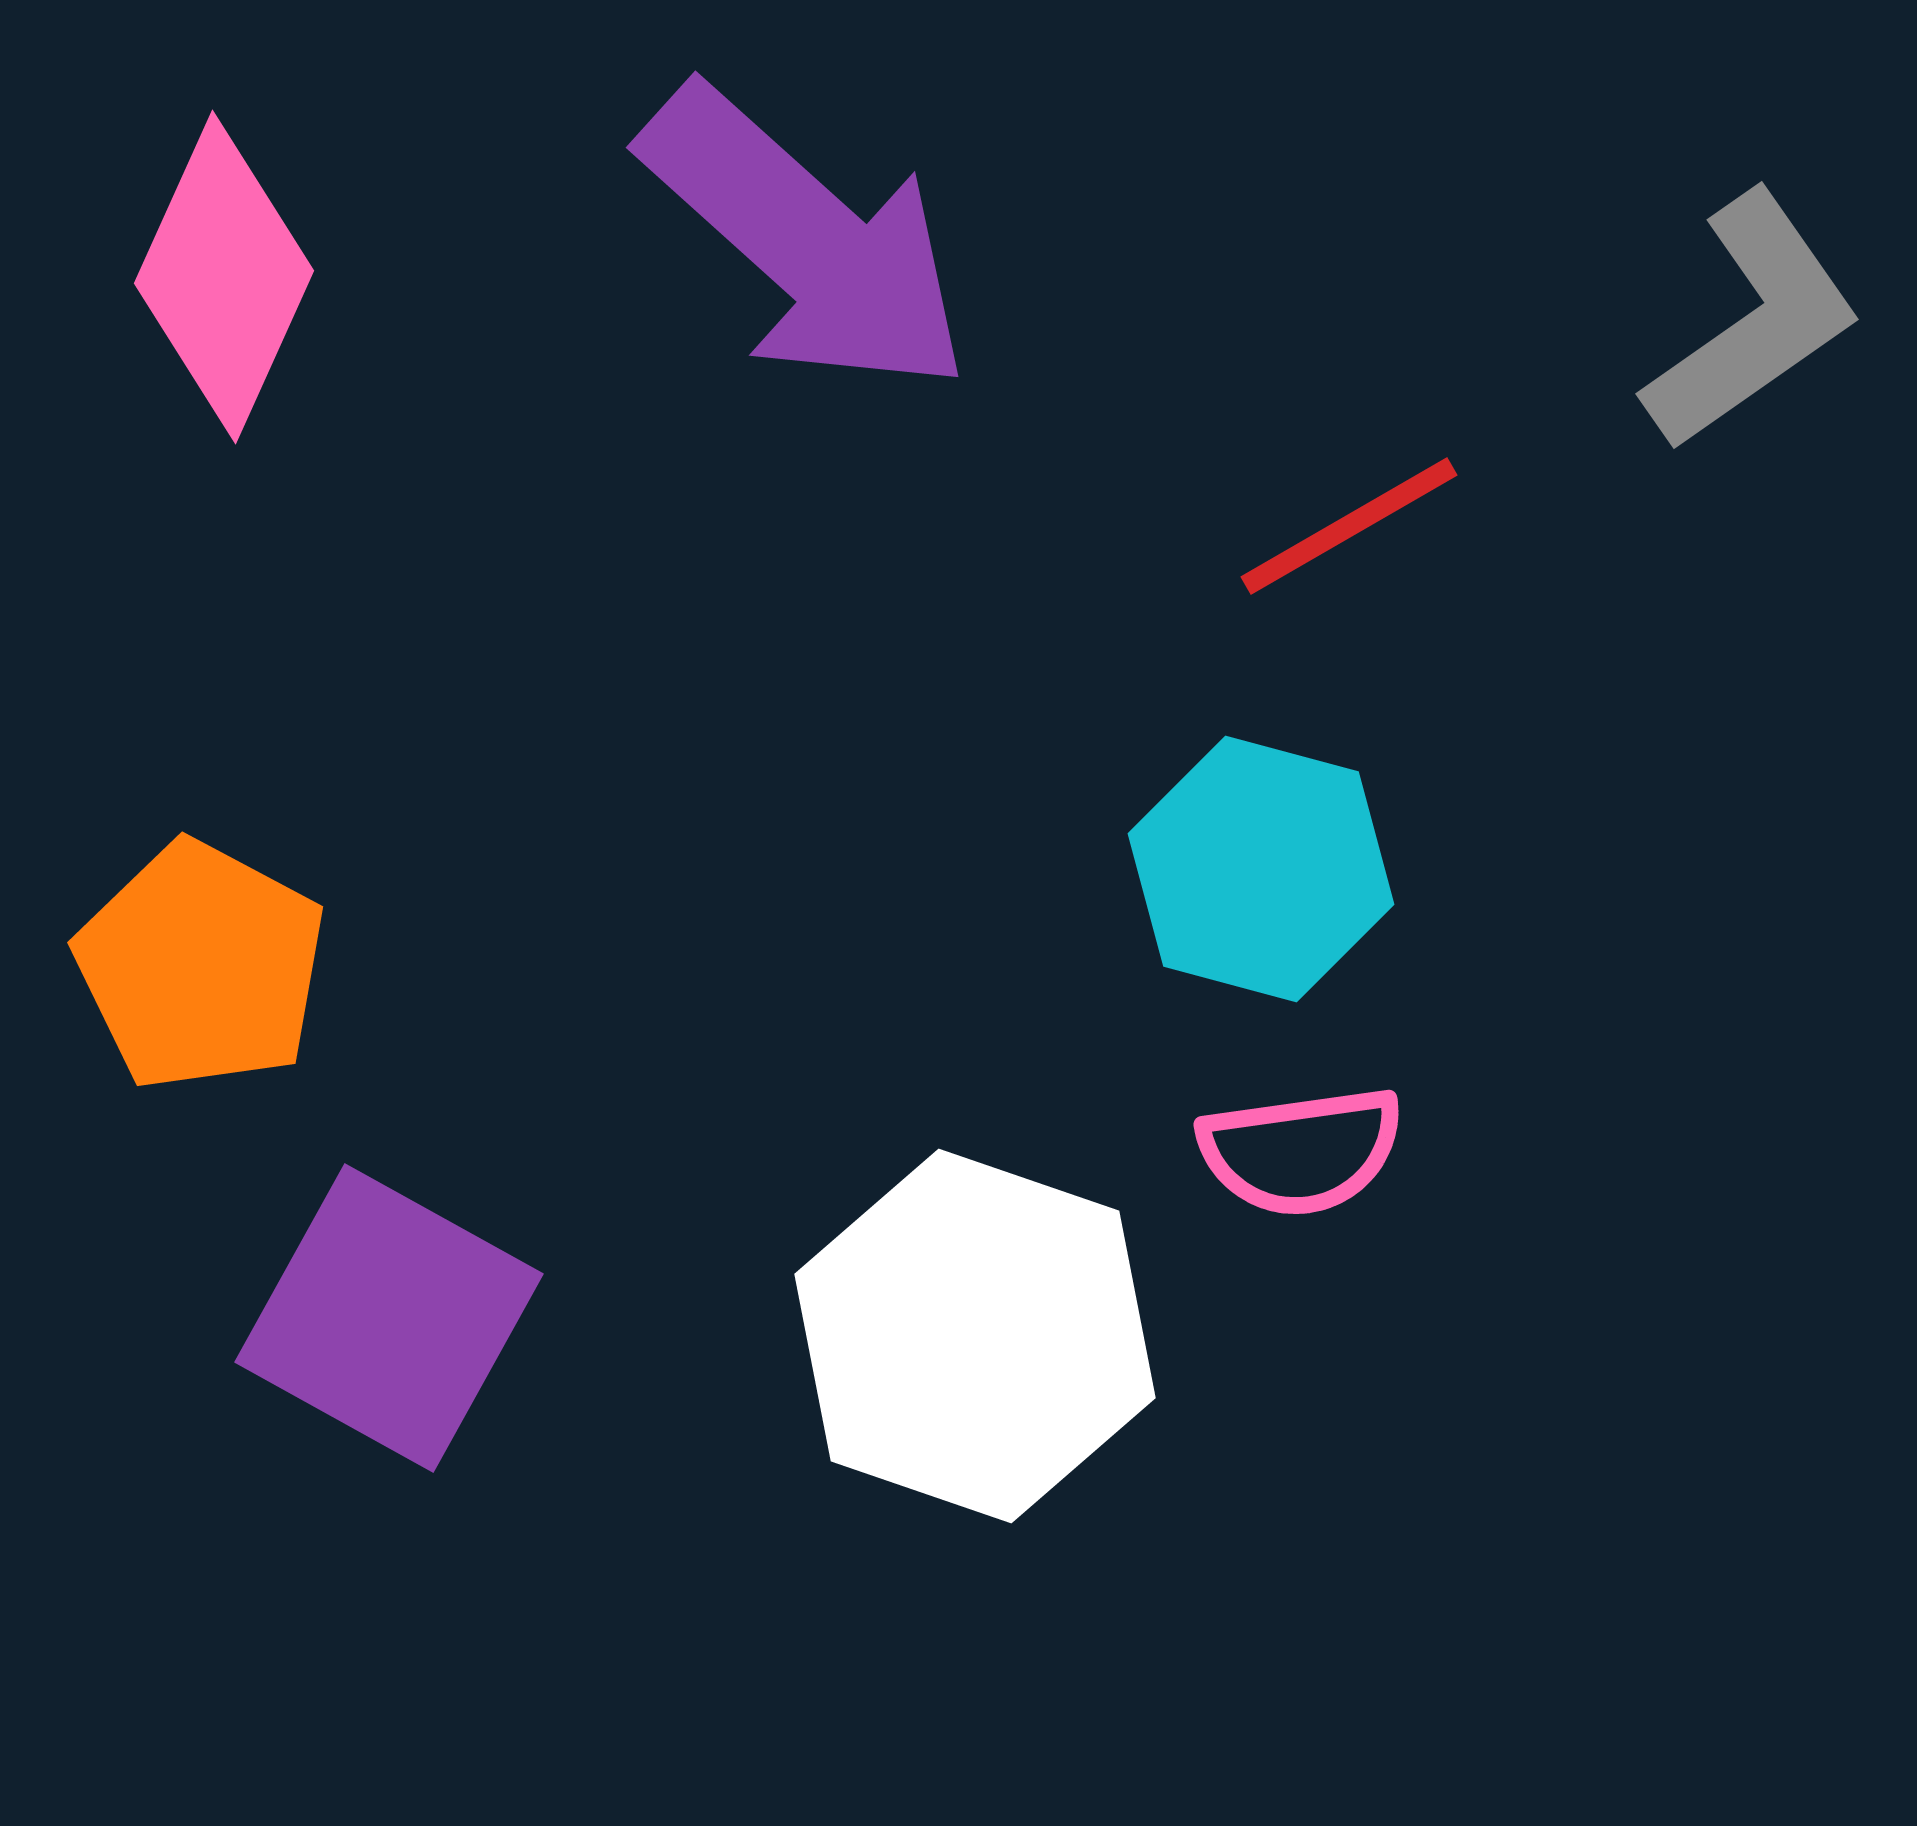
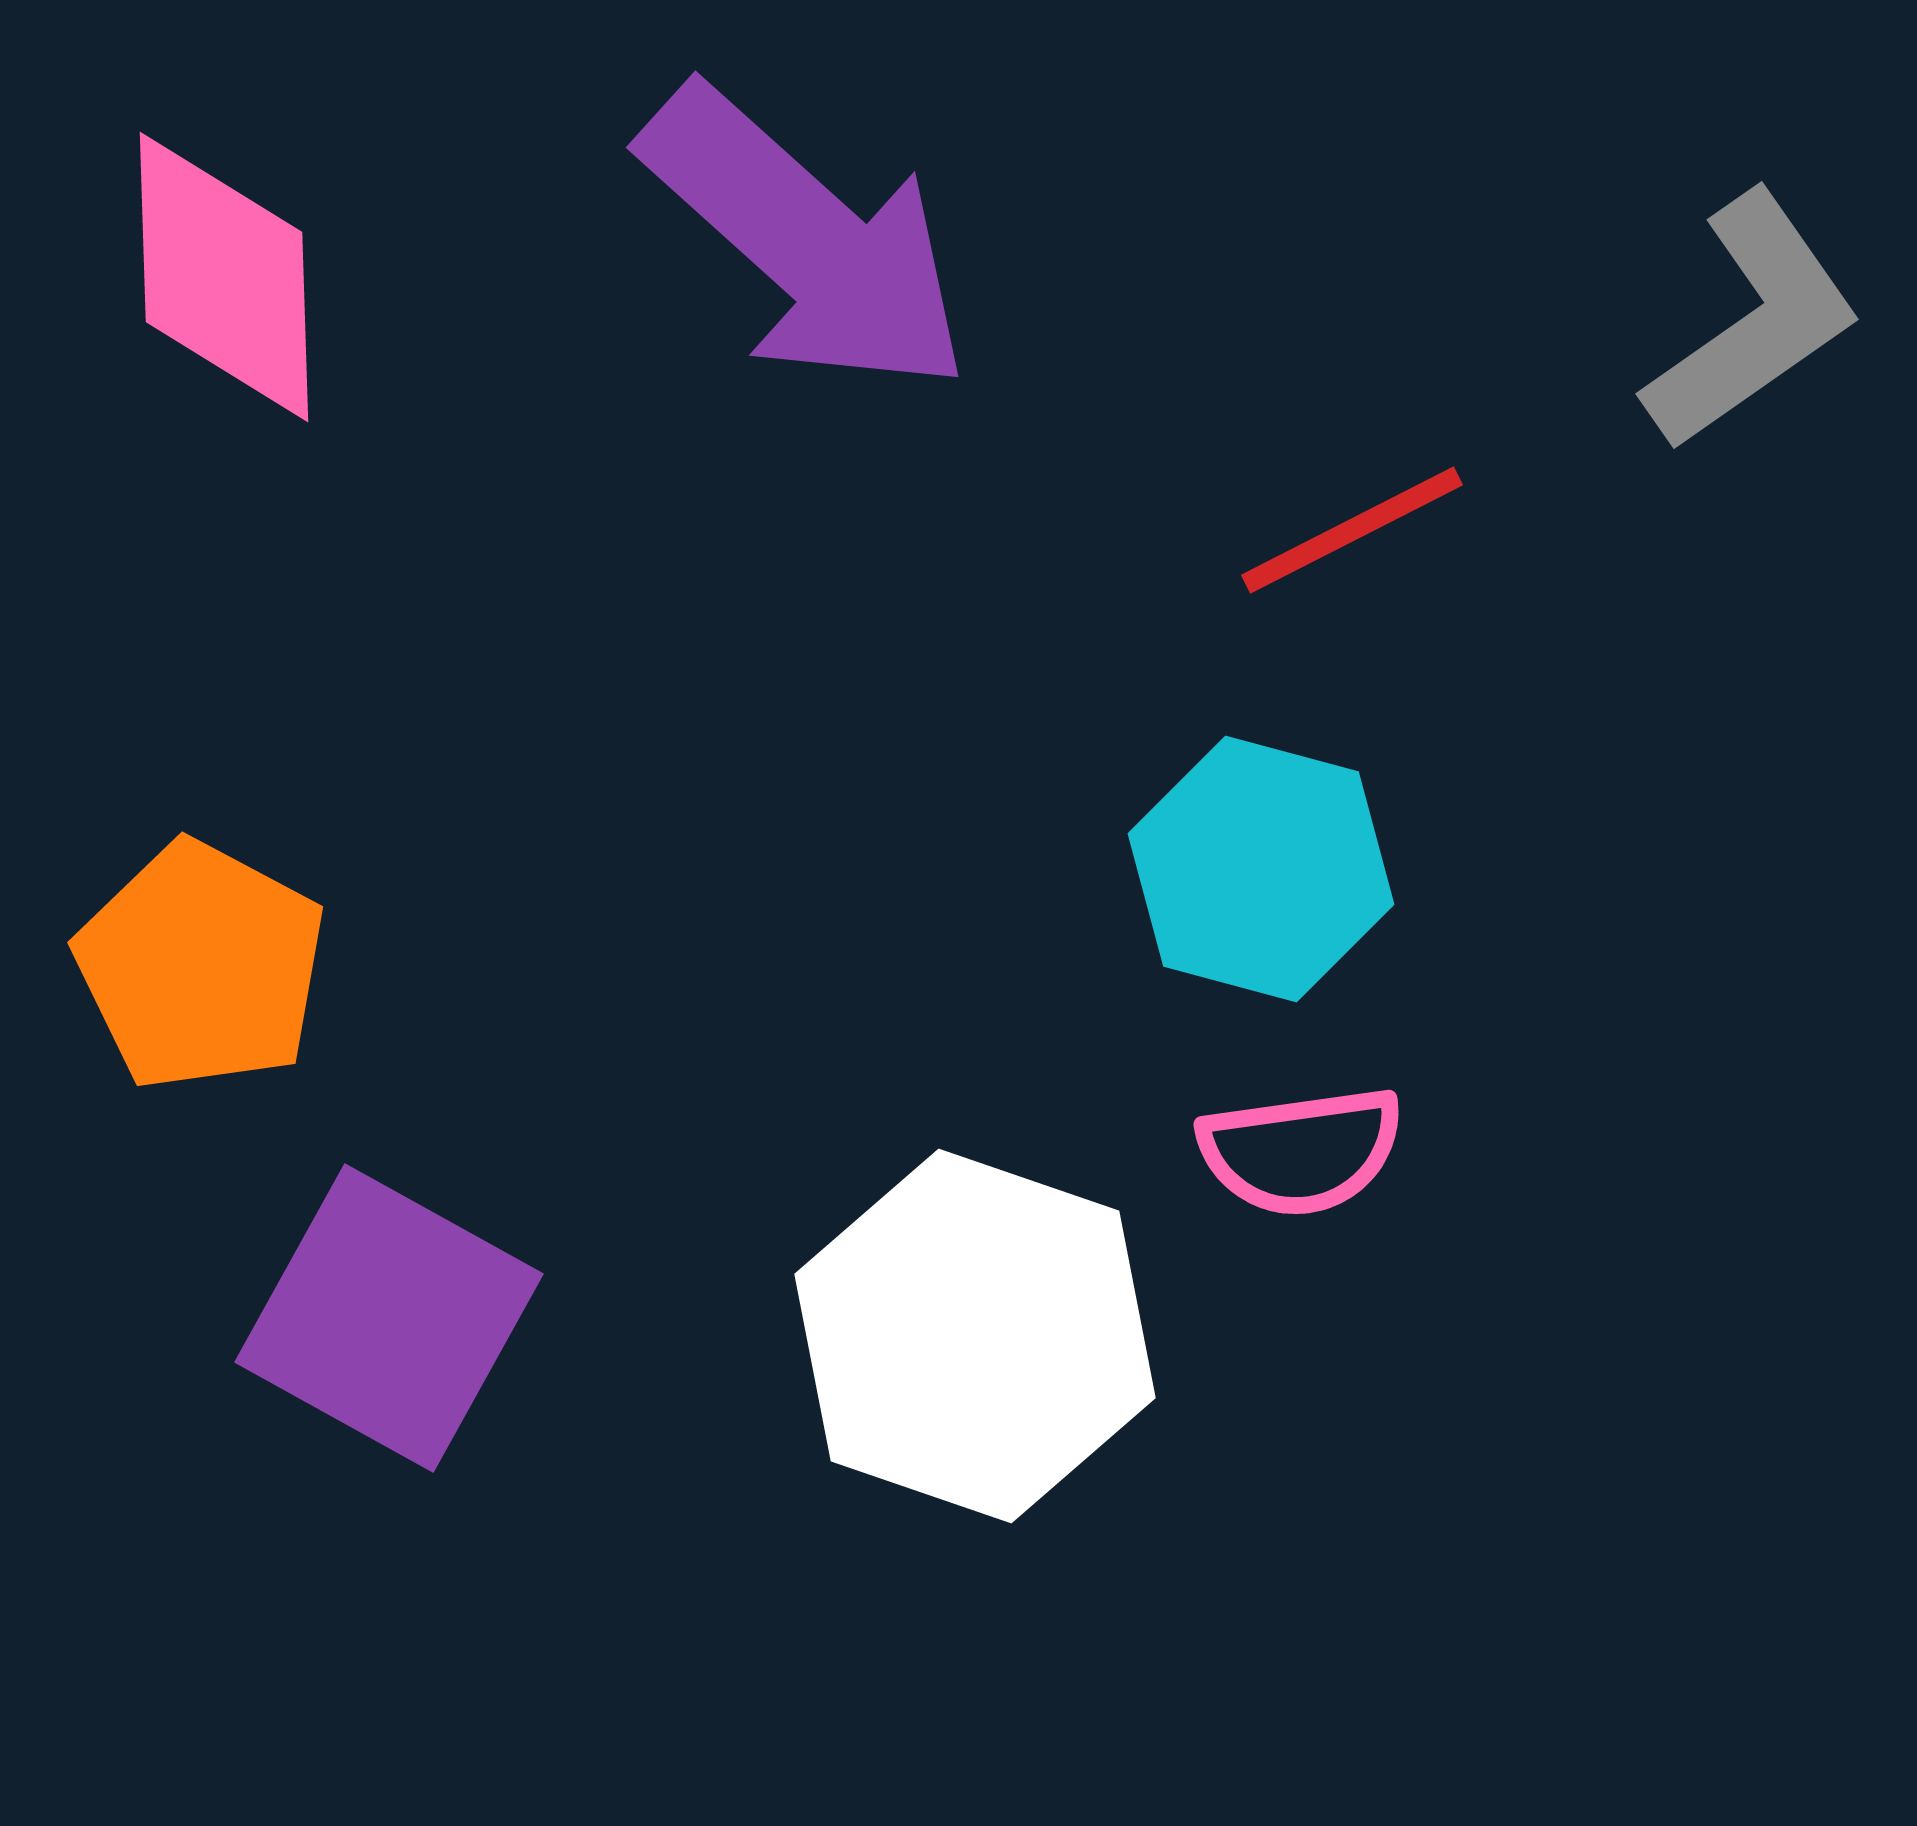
pink diamond: rotated 26 degrees counterclockwise
red line: moved 3 px right, 4 px down; rotated 3 degrees clockwise
